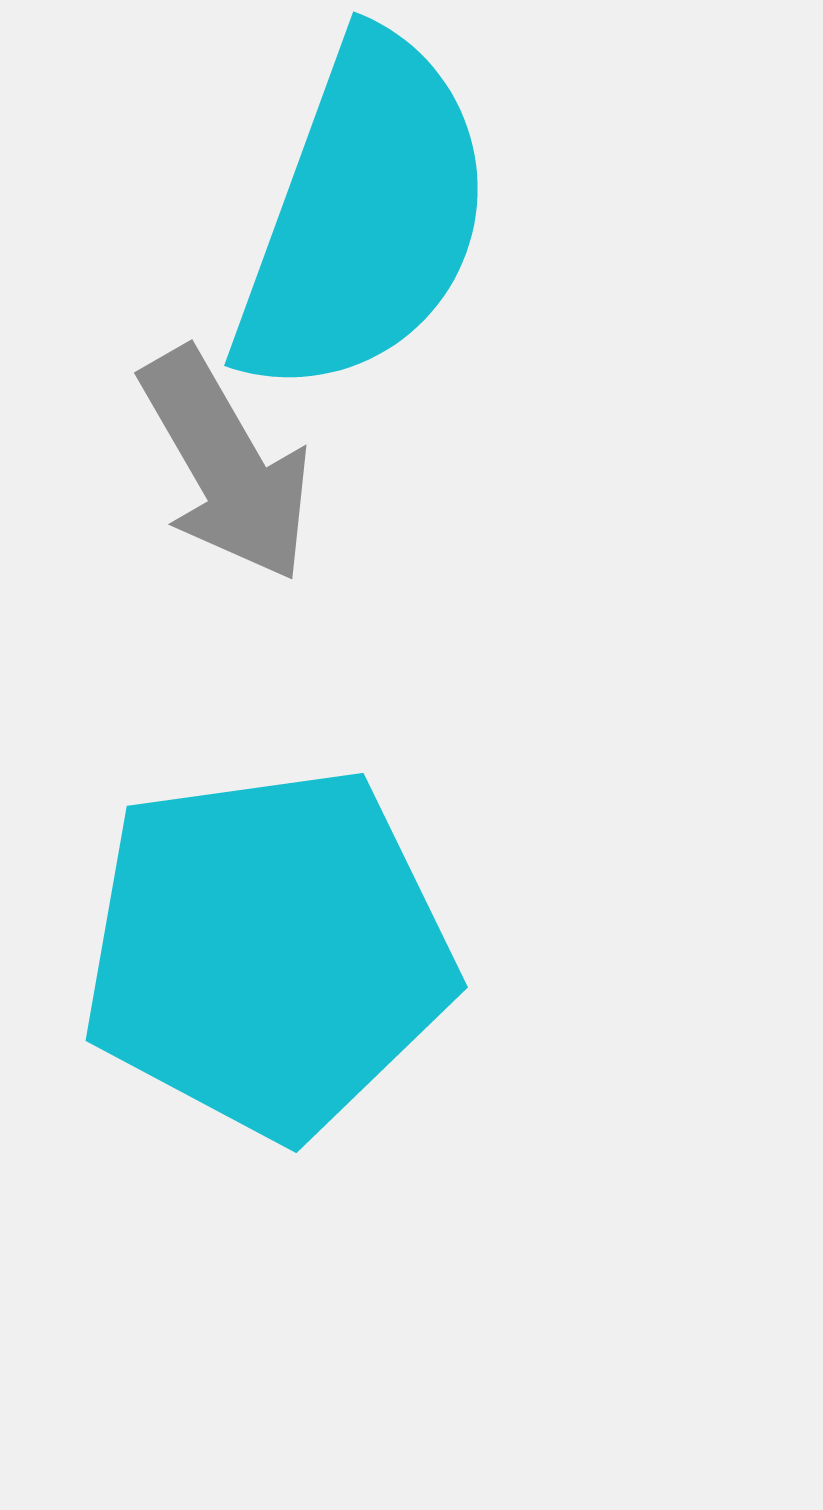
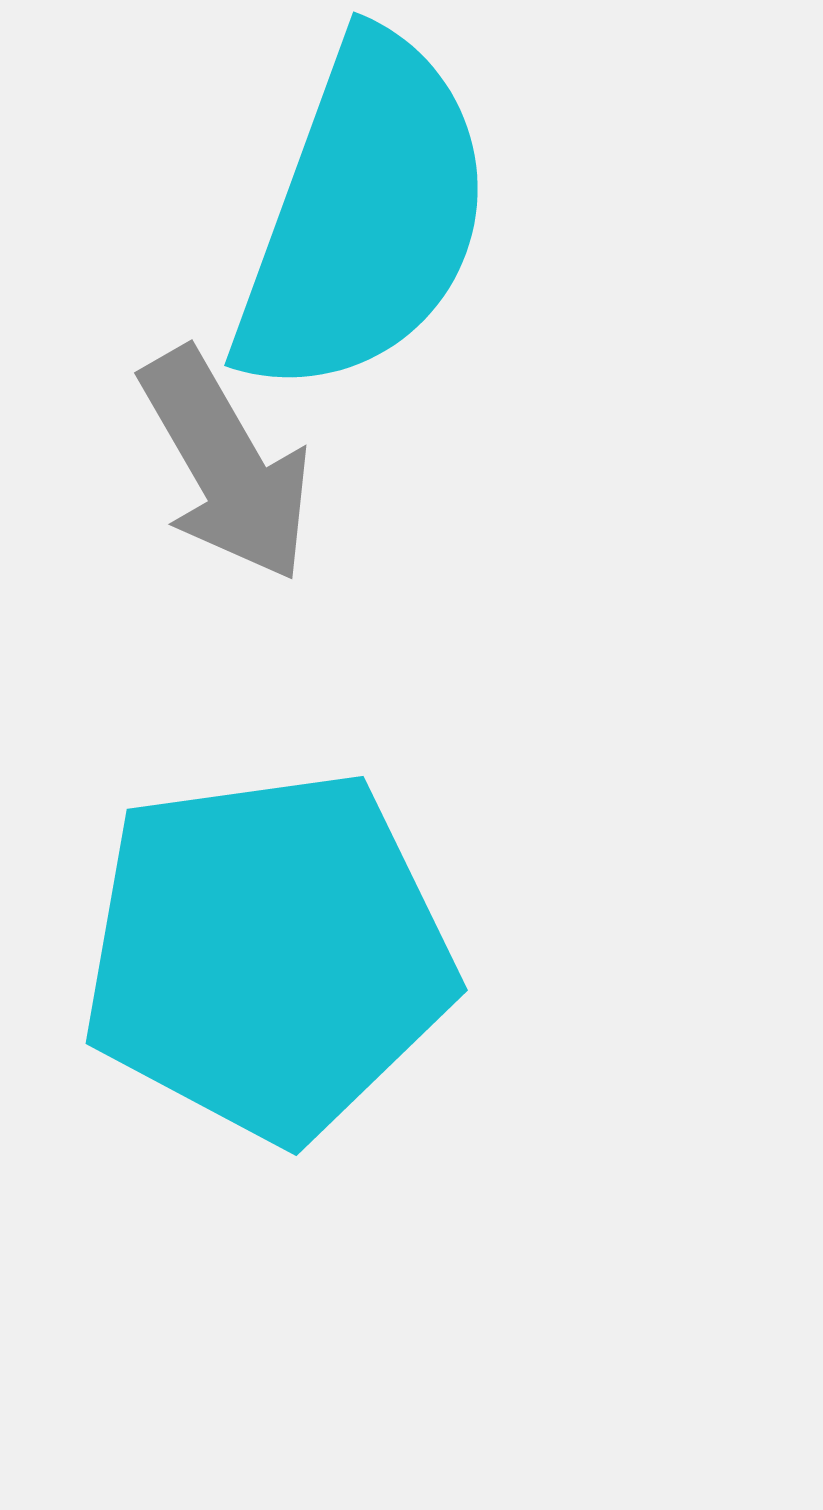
cyan pentagon: moved 3 px down
